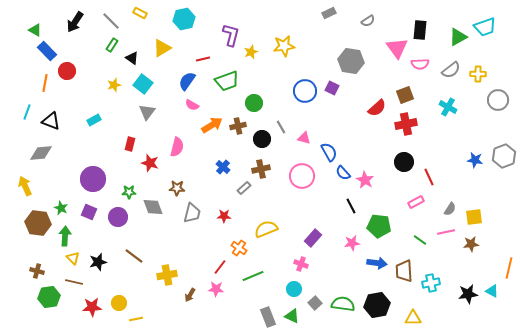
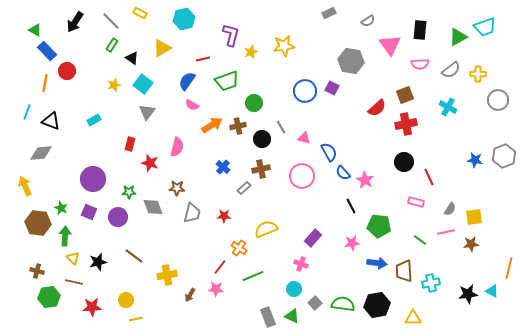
pink triangle at (397, 48): moved 7 px left, 3 px up
pink rectangle at (416, 202): rotated 42 degrees clockwise
yellow circle at (119, 303): moved 7 px right, 3 px up
